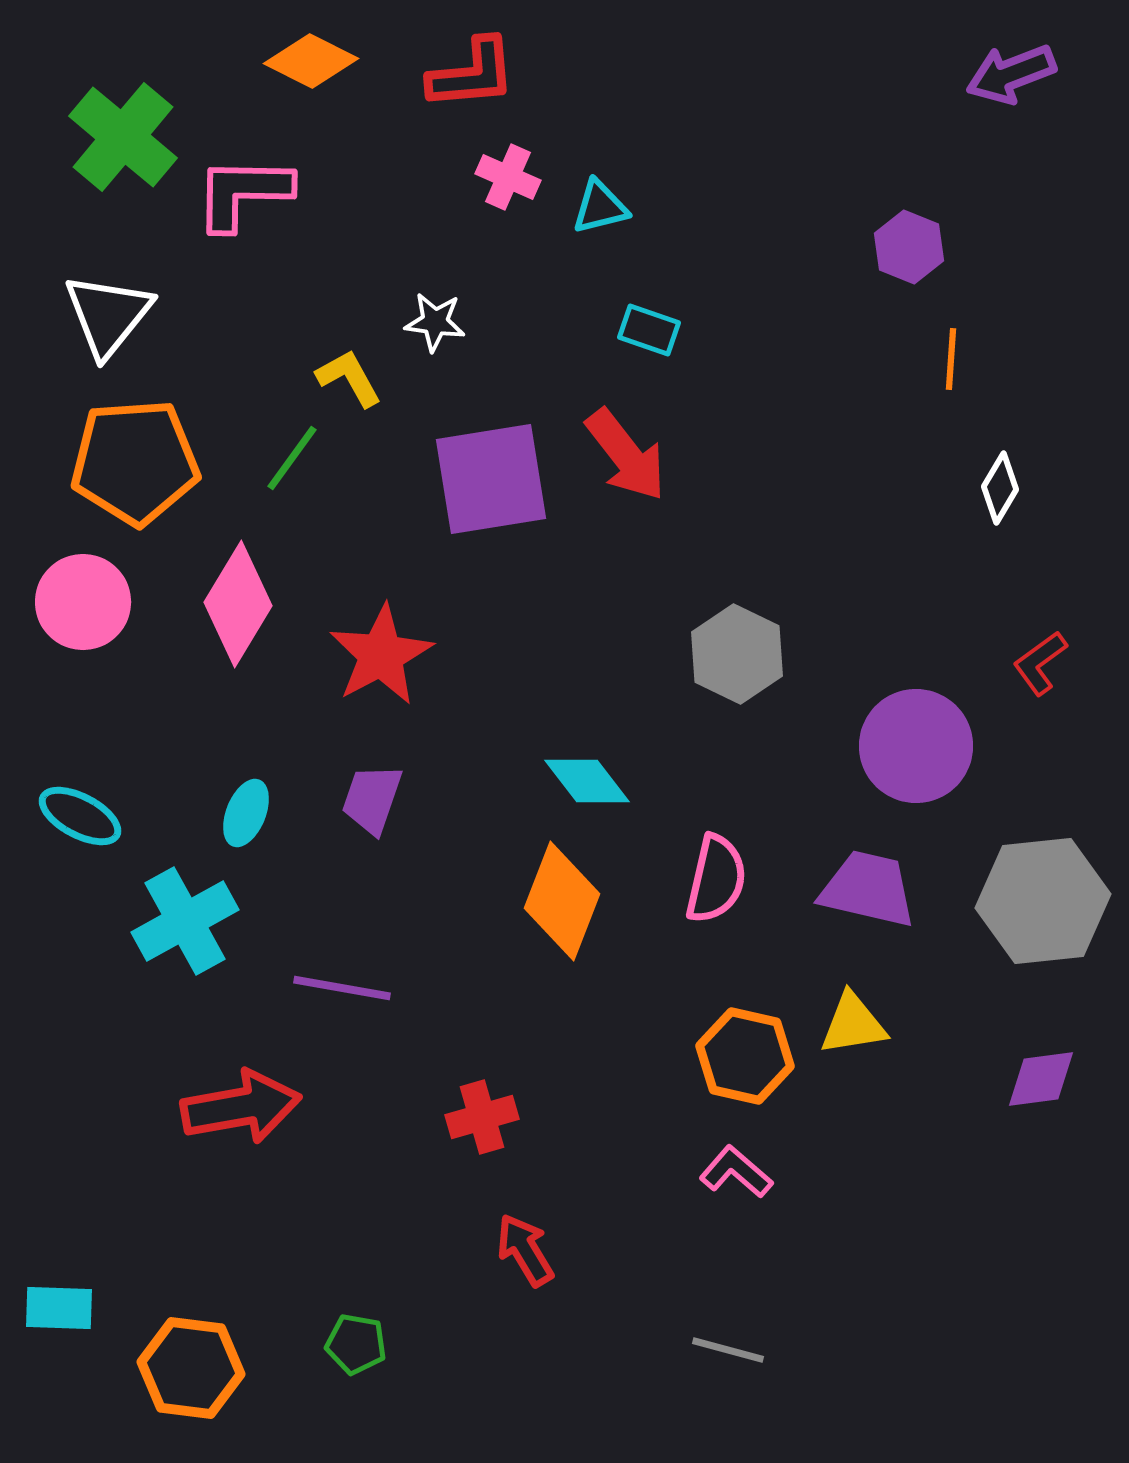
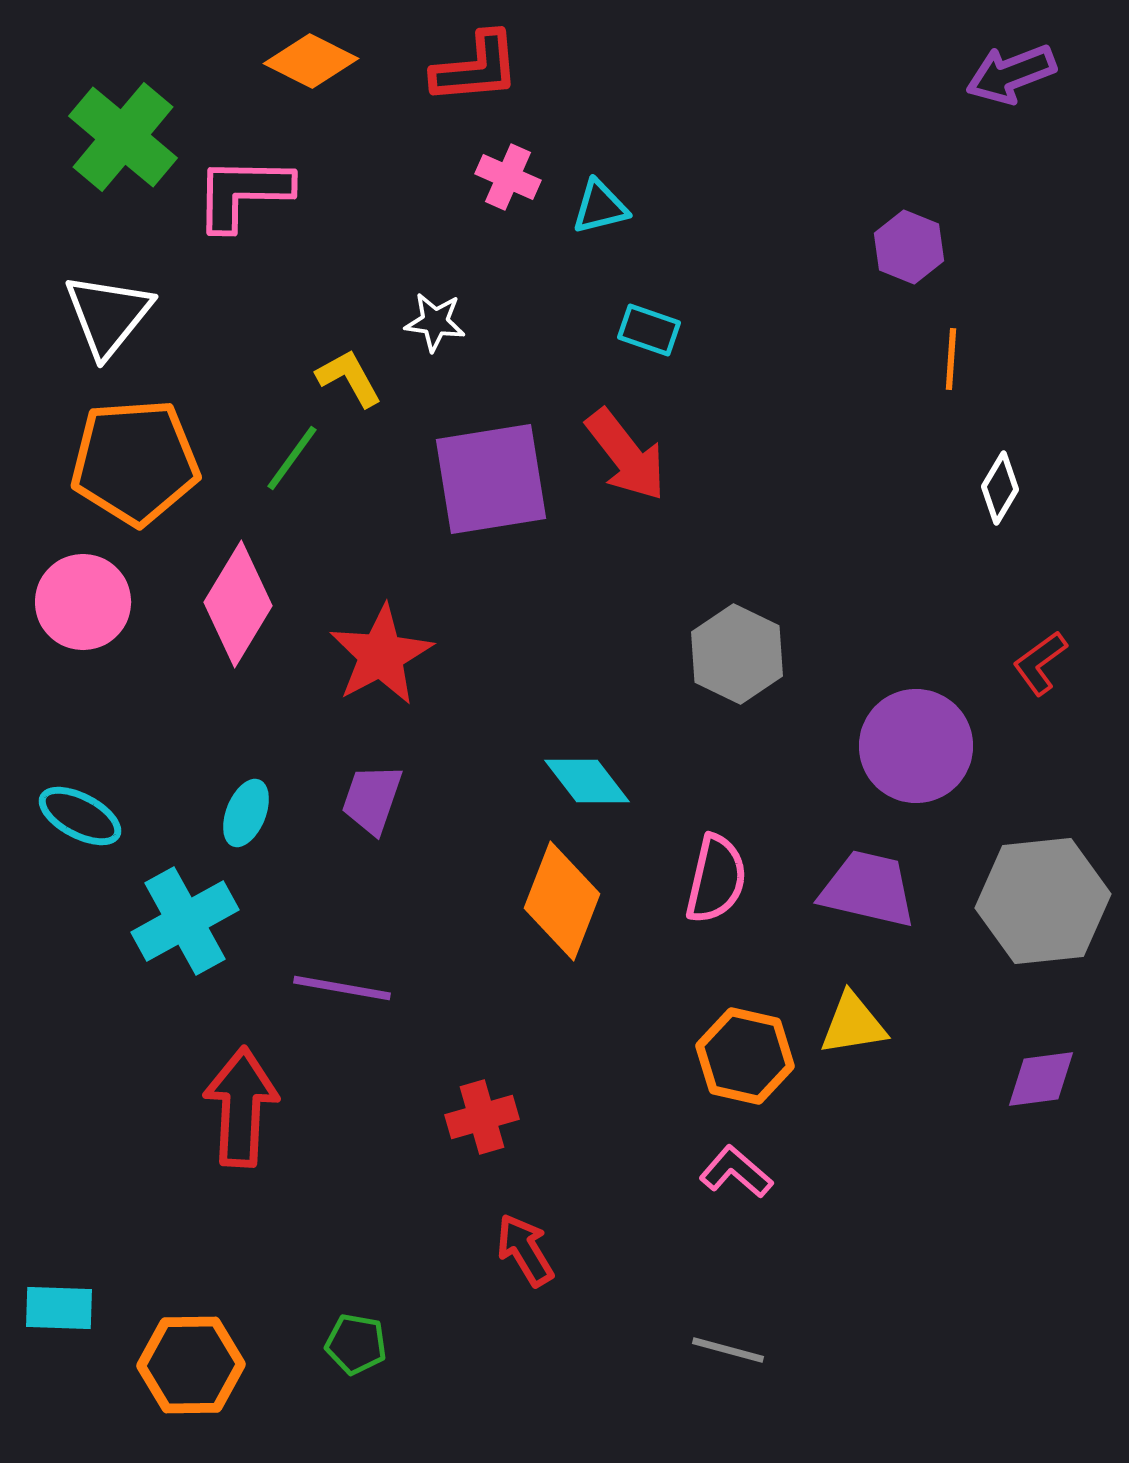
red L-shape at (472, 74): moved 4 px right, 6 px up
red arrow at (241, 1107): rotated 77 degrees counterclockwise
orange hexagon at (191, 1368): moved 3 px up; rotated 8 degrees counterclockwise
